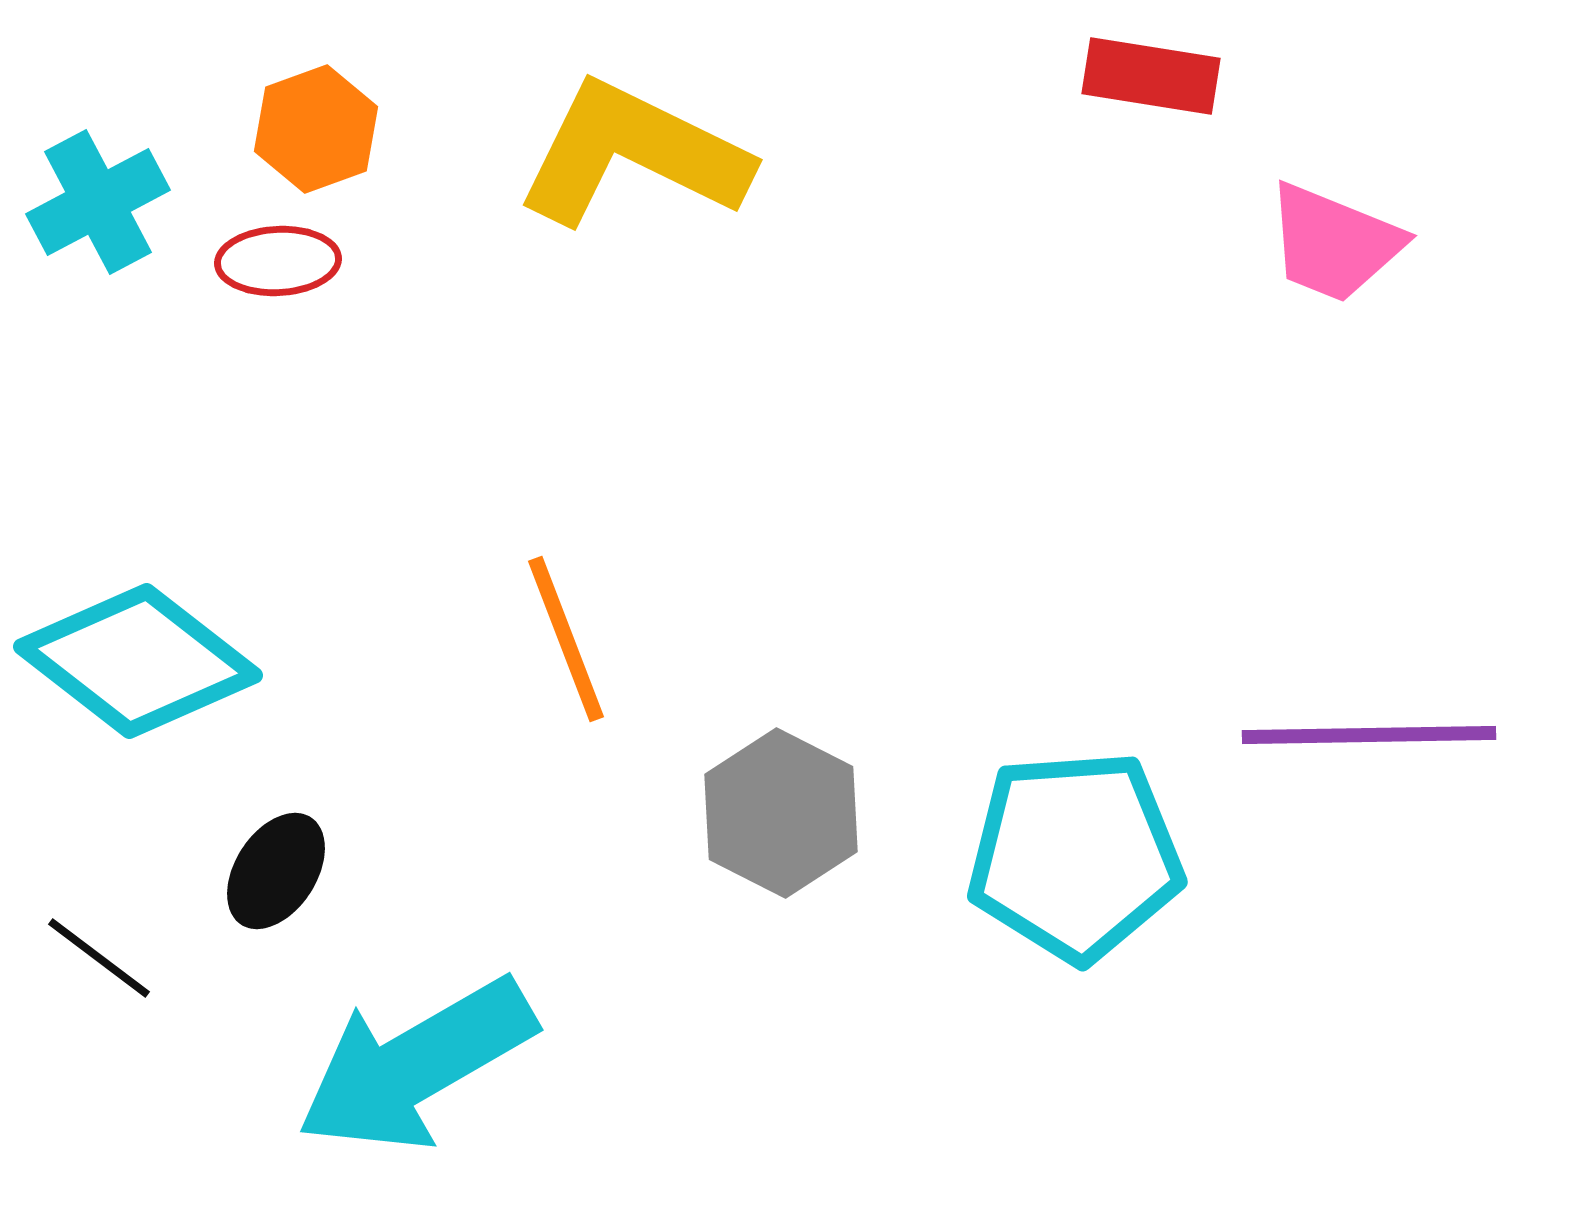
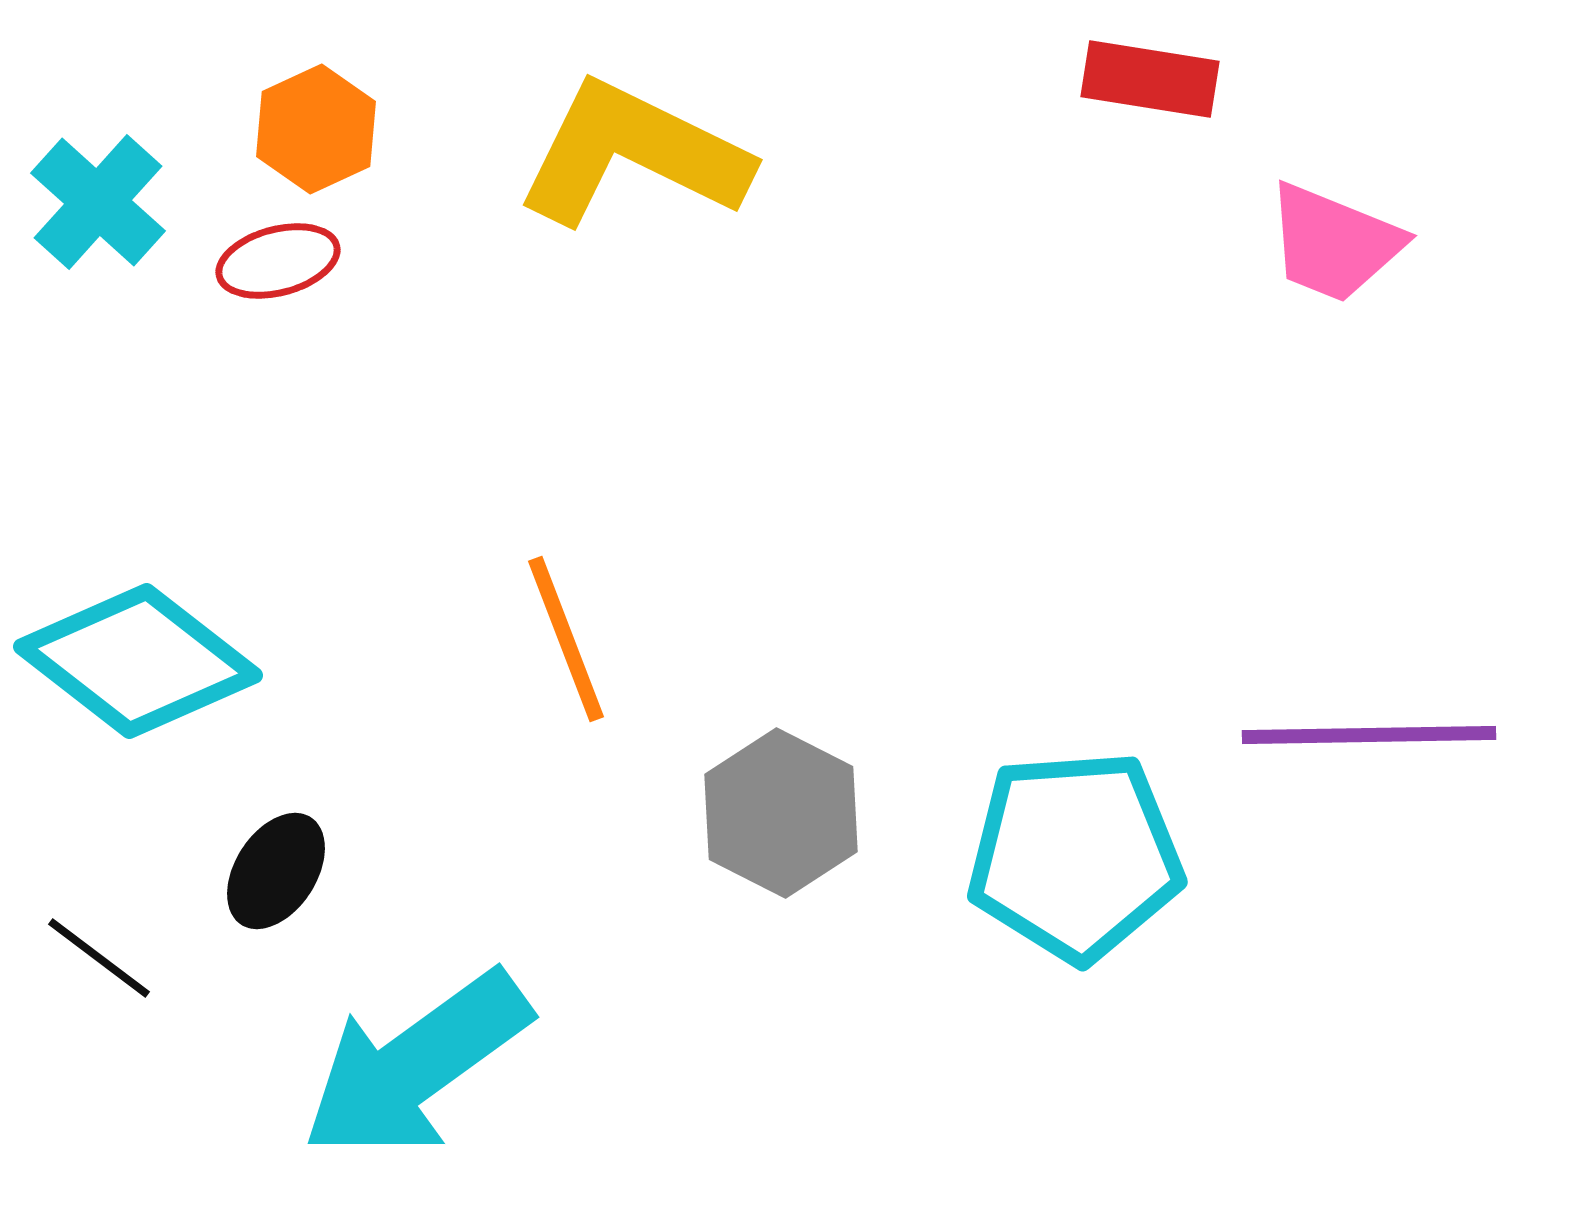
red rectangle: moved 1 px left, 3 px down
orange hexagon: rotated 5 degrees counterclockwise
cyan cross: rotated 20 degrees counterclockwise
red ellipse: rotated 12 degrees counterclockwise
cyan arrow: rotated 6 degrees counterclockwise
